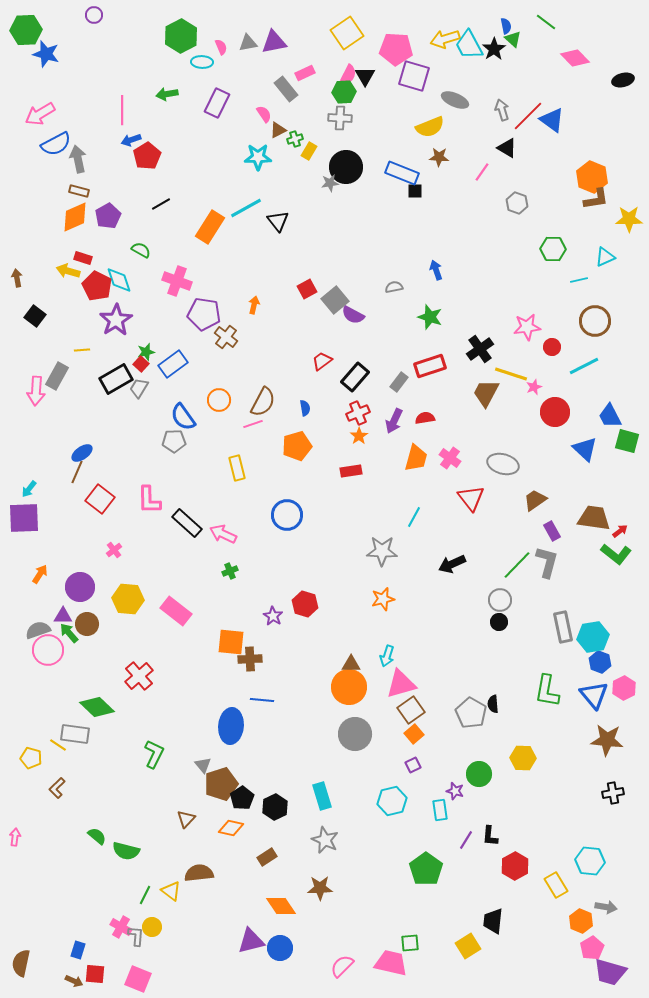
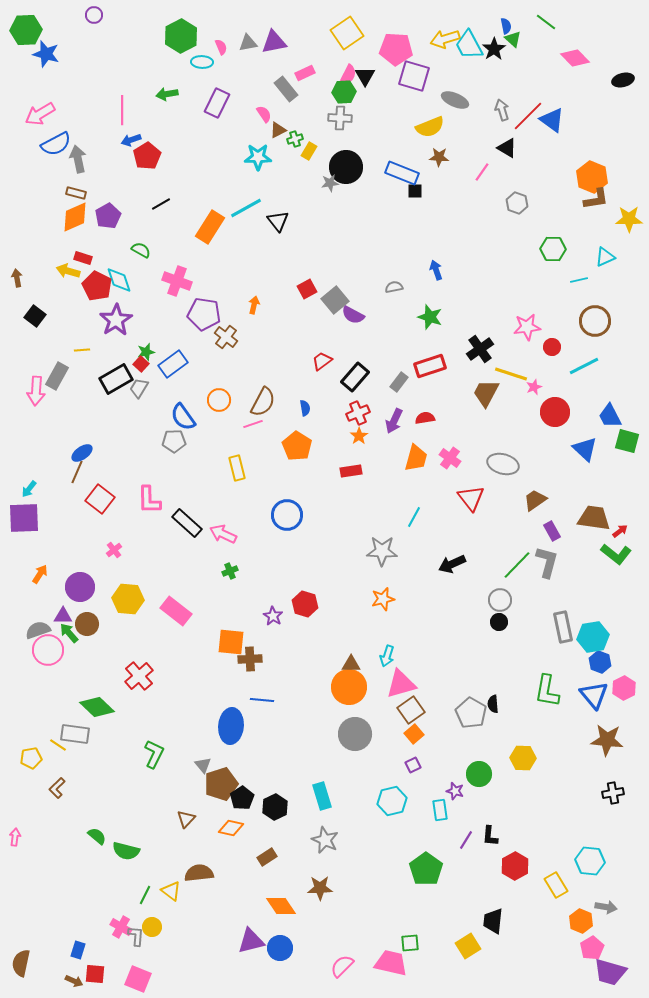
brown rectangle at (79, 191): moved 3 px left, 2 px down
orange pentagon at (297, 446): rotated 24 degrees counterclockwise
yellow pentagon at (31, 758): rotated 25 degrees counterclockwise
